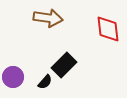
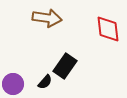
brown arrow: moved 1 px left
black rectangle: moved 1 px right, 1 px down; rotated 10 degrees counterclockwise
purple circle: moved 7 px down
